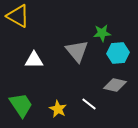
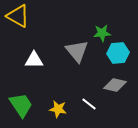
yellow star: rotated 18 degrees counterclockwise
